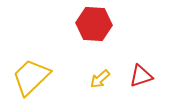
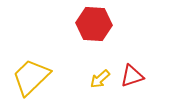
red triangle: moved 9 px left
